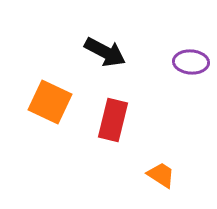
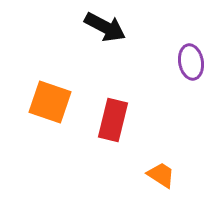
black arrow: moved 25 px up
purple ellipse: rotated 76 degrees clockwise
orange square: rotated 6 degrees counterclockwise
